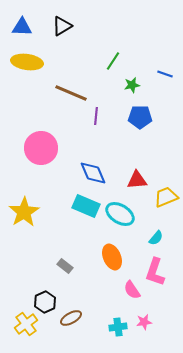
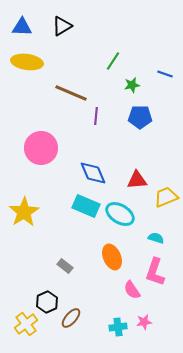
cyan semicircle: rotated 112 degrees counterclockwise
black hexagon: moved 2 px right
brown ellipse: rotated 20 degrees counterclockwise
